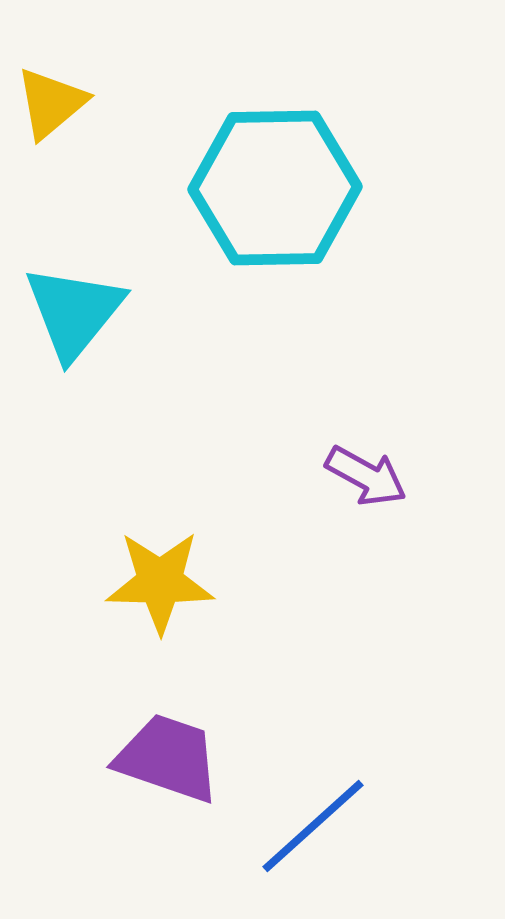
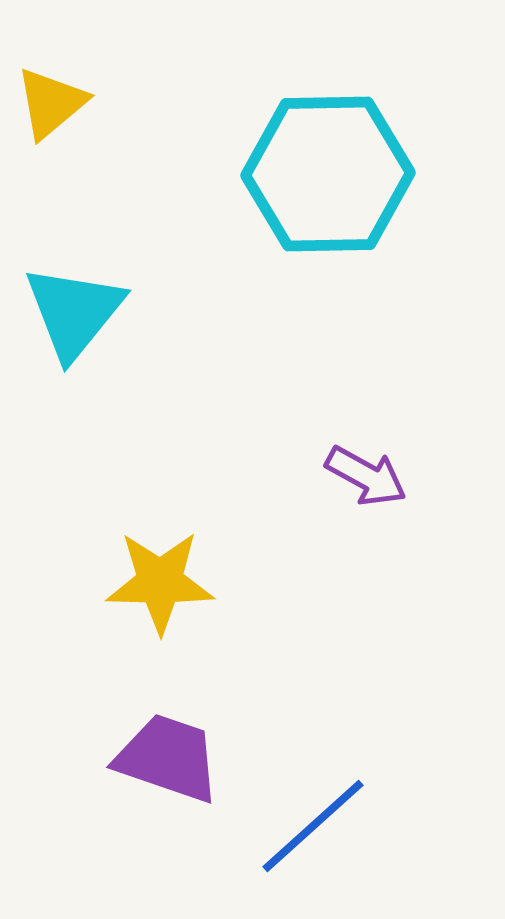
cyan hexagon: moved 53 px right, 14 px up
